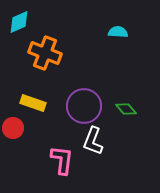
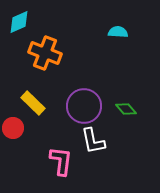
yellow rectangle: rotated 25 degrees clockwise
white L-shape: rotated 32 degrees counterclockwise
pink L-shape: moved 1 px left, 1 px down
